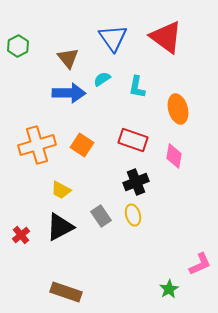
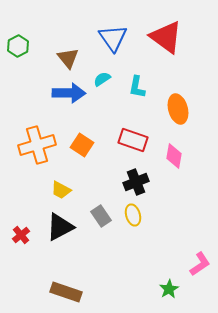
pink L-shape: rotated 10 degrees counterclockwise
